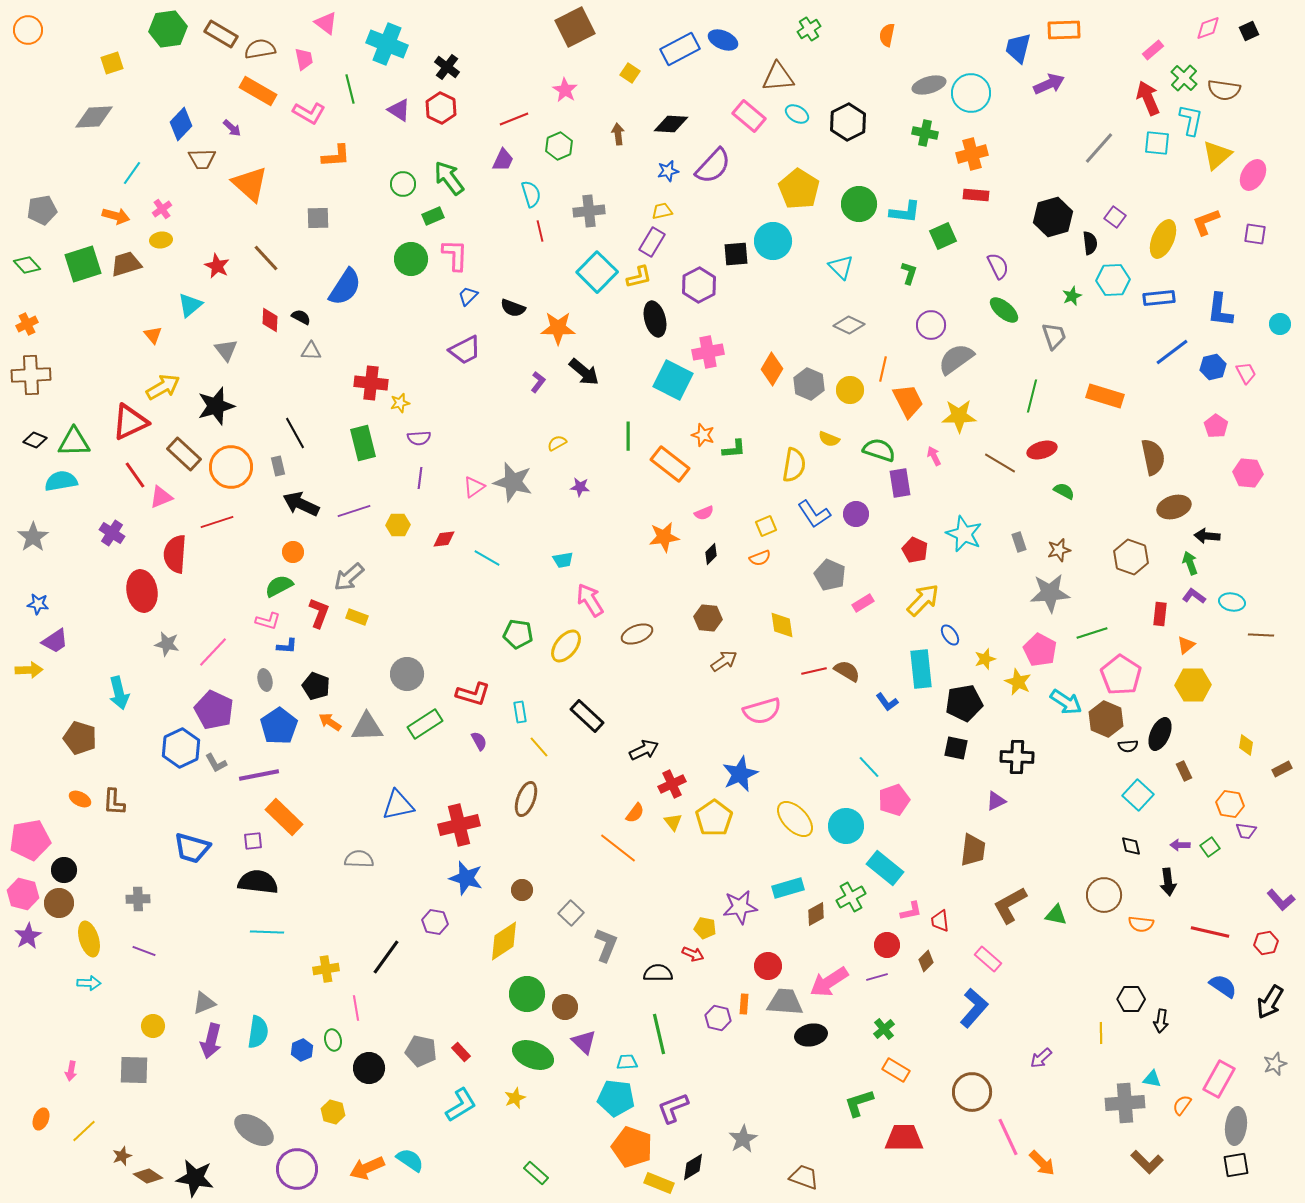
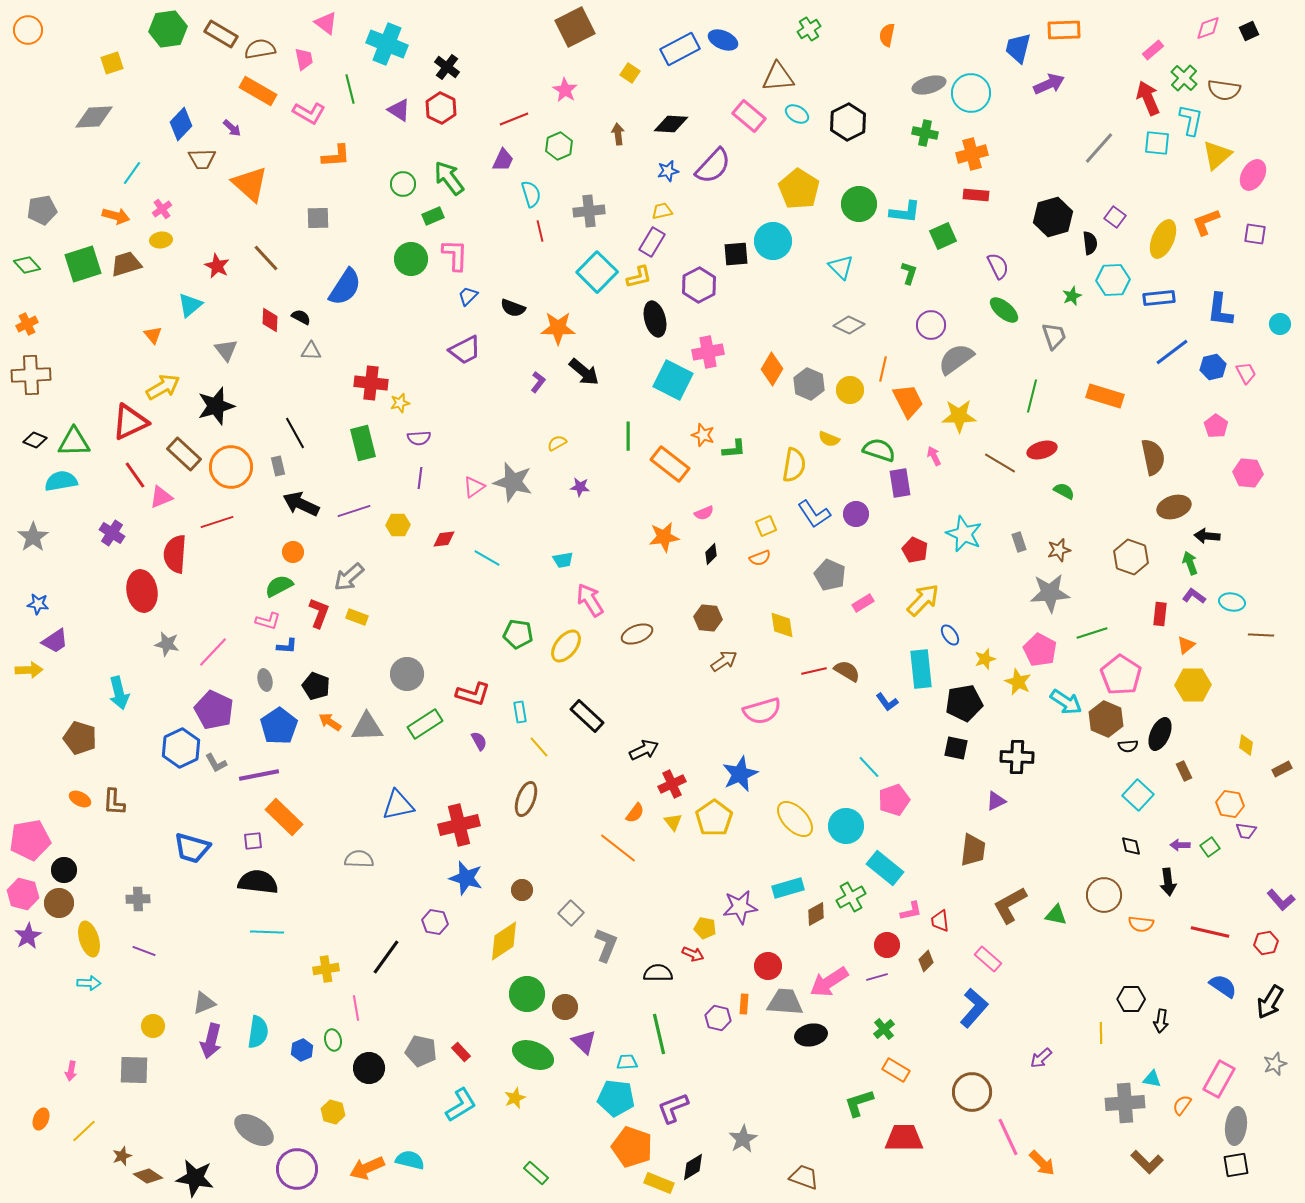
cyan semicircle at (410, 1160): rotated 20 degrees counterclockwise
